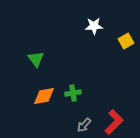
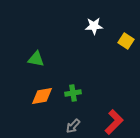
yellow square: rotated 28 degrees counterclockwise
green triangle: rotated 42 degrees counterclockwise
orange diamond: moved 2 px left
gray arrow: moved 11 px left, 1 px down
